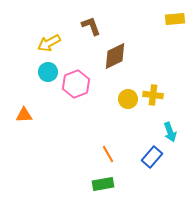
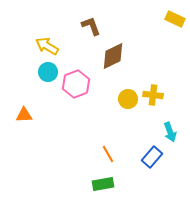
yellow rectangle: rotated 30 degrees clockwise
yellow arrow: moved 2 px left, 3 px down; rotated 60 degrees clockwise
brown diamond: moved 2 px left
